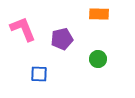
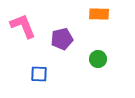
pink L-shape: moved 3 px up
